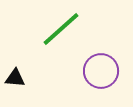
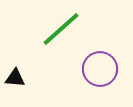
purple circle: moved 1 px left, 2 px up
